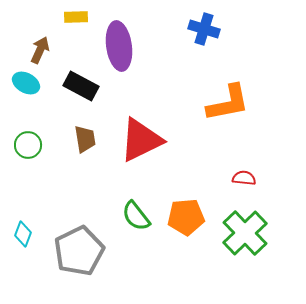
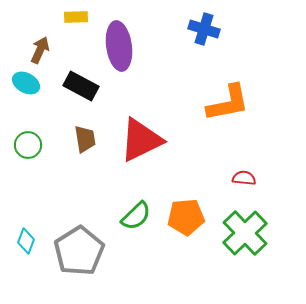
green semicircle: rotated 96 degrees counterclockwise
cyan diamond: moved 3 px right, 7 px down
gray pentagon: rotated 6 degrees counterclockwise
